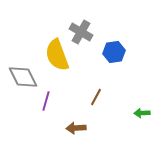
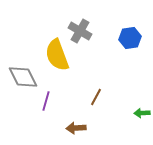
gray cross: moved 1 px left, 1 px up
blue hexagon: moved 16 px right, 14 px up
